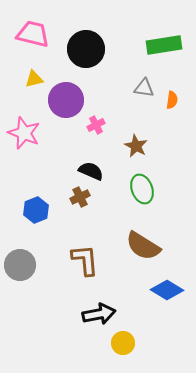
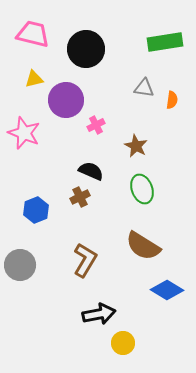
green rectangle: moved 1 px right, 3 px up
brown L-shape: rotated 36 degrees clockwise
